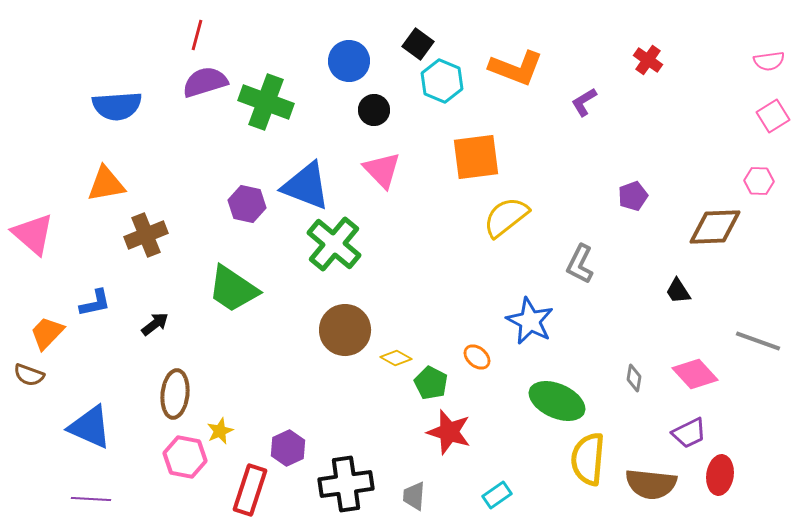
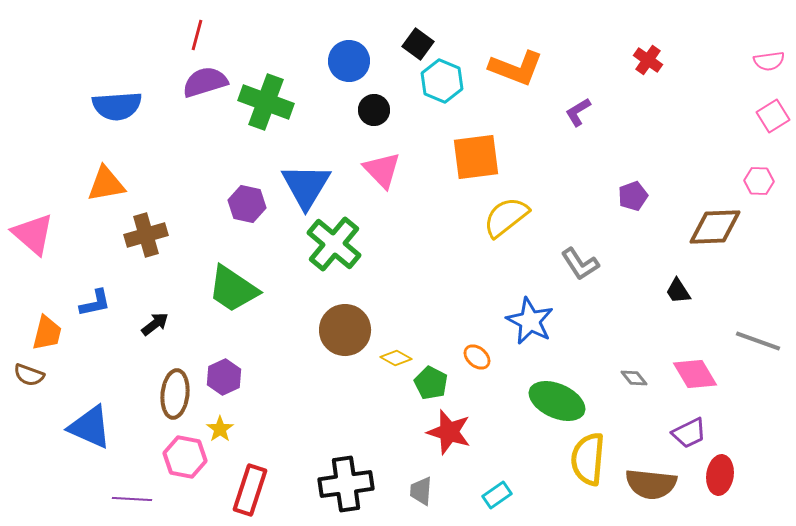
purple L-shape at (584, 102): moved 6 px left, 10 px down
blue triangle at (306, 186): rotated 40 degrees clockwise
brown cross at (146, 235): rotated 6 degrees clockwise
gray L-shape at (580, 264): rotated 60 degrees counterclockwise
orange trapezoid at (47, 333): rotated 150 degrees clockwise
pink diamond at (695, 374): rotated 12 degrees clockwise
gray diamond at (634, 378): rotated 48 degrees counterclockwise
yellow star at (220, 431): moved 2 px up; rotated 12 degrees counterclockwise
purple hexagon at (288, 448): moved 64 px left, 71 px up
gray trapezoid at (414, 496): moved 7 px right, 5 px up
purple line at (91, 499): moved 41 px right
